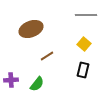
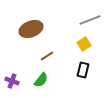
gray line: moved 4 px right, 5 px down; rotated 20 degrees counterclockwise
yellow square: rotated 16 degrees clockwise
purple cross: moved 1 px right, 1 px down; rotated 24 degrees clockwise
green semicircle: moved 4 px right, 4 px up
